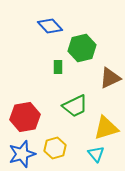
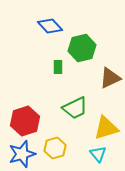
green trapezoid: moved 2 px down
red hexagon: moved 4 px down; rotated 8 degrees counterclockwise
cyan triangle: moved 2 px right
